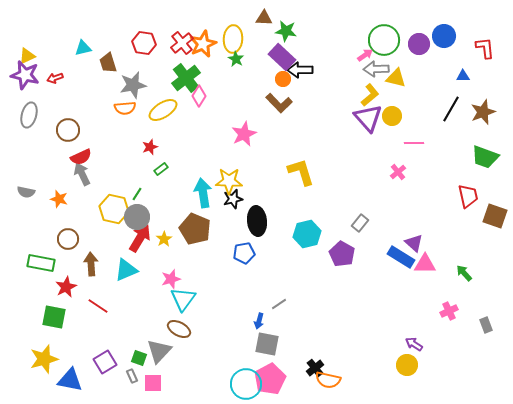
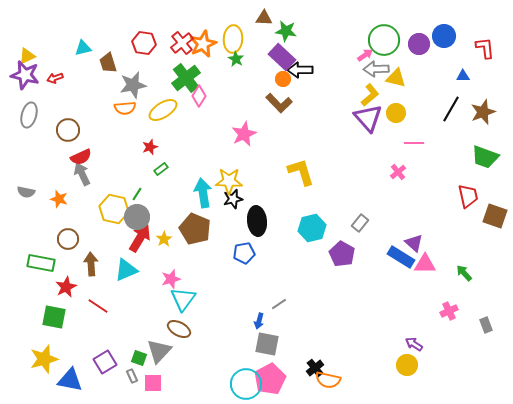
yellow circle at (392, 116): moved 4 px right, 3 px up
cyan hexagon at (307, 234): moved 5 px right, 6 px up
